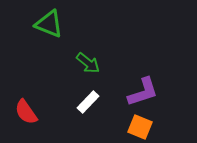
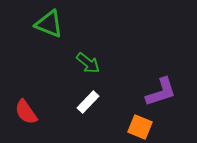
purple L-shape: moved 18 px right
